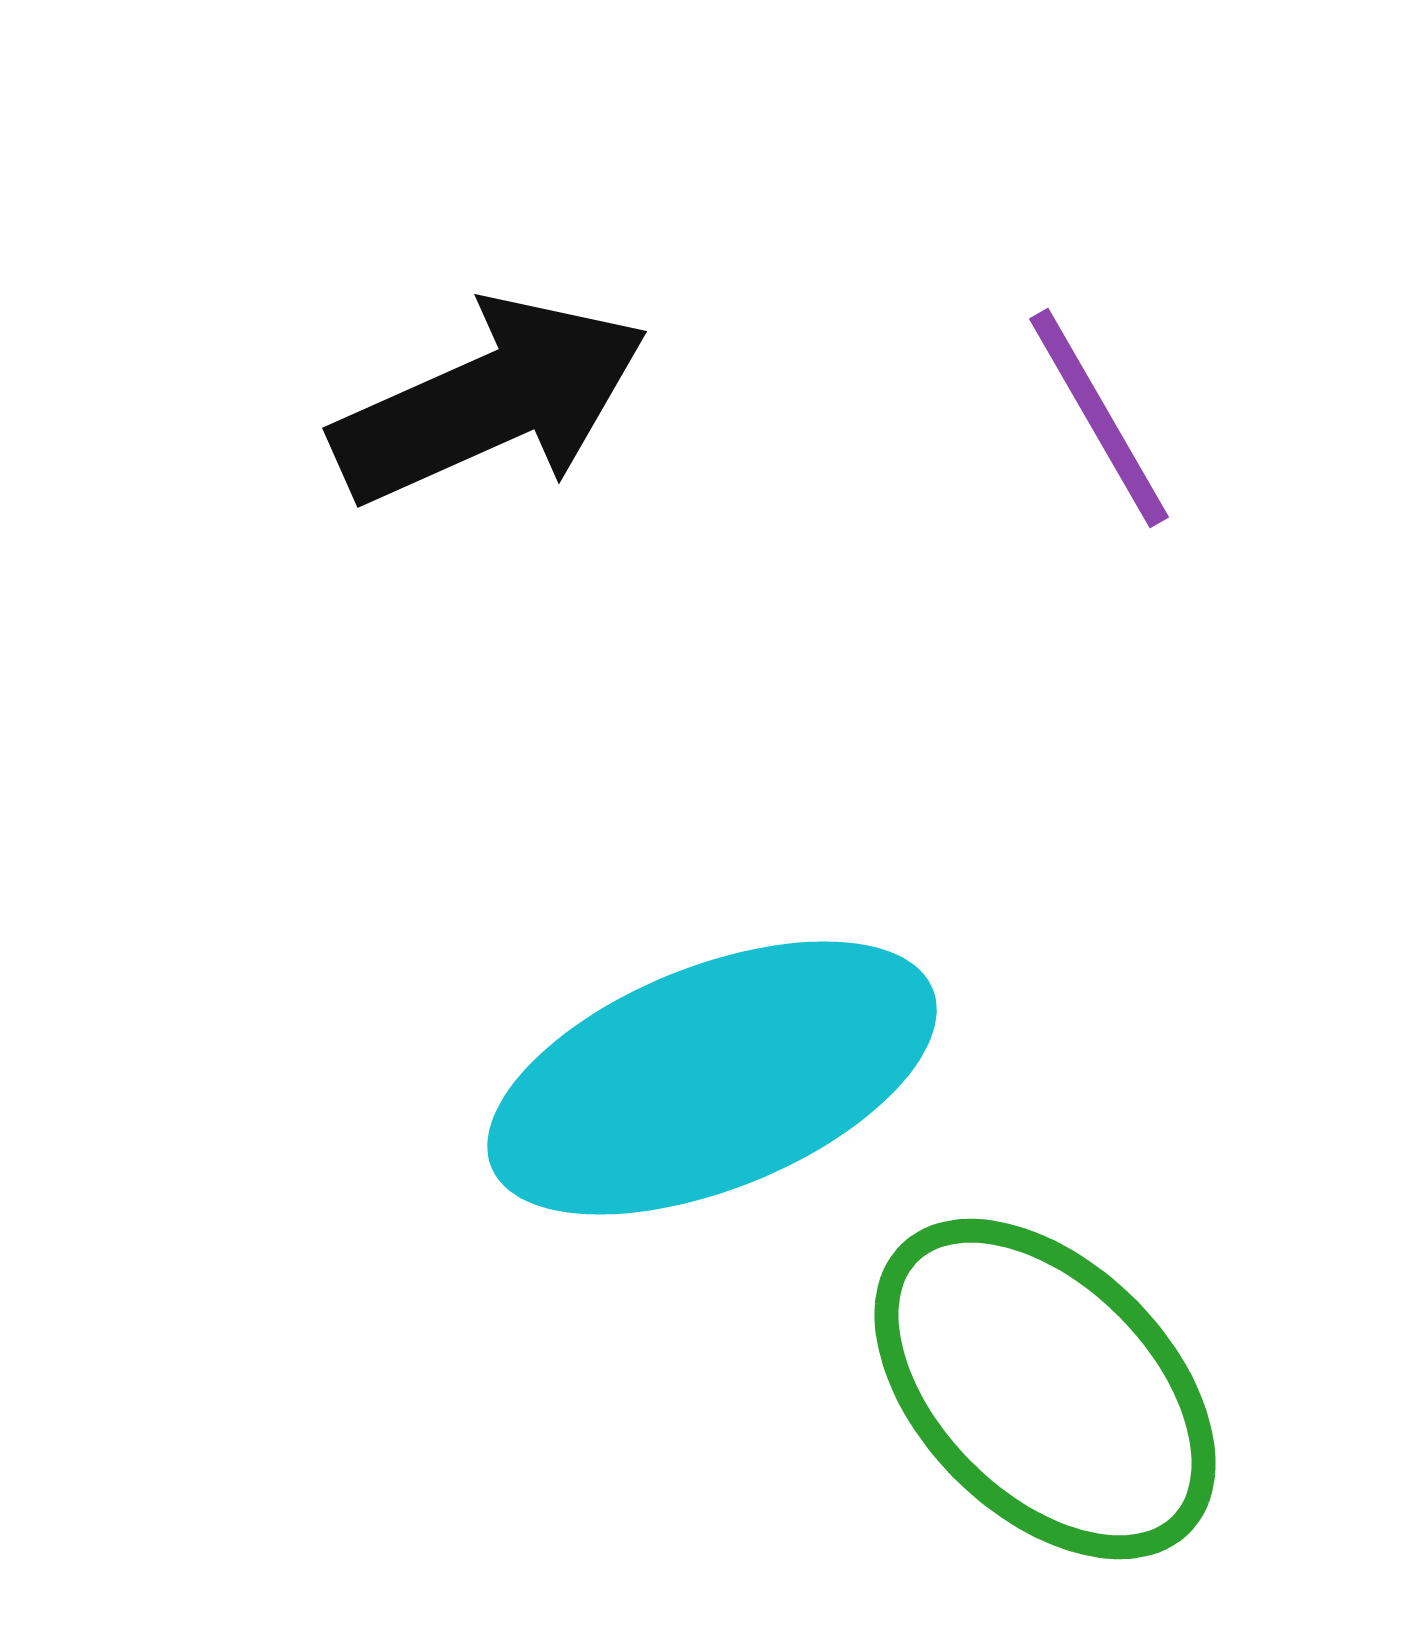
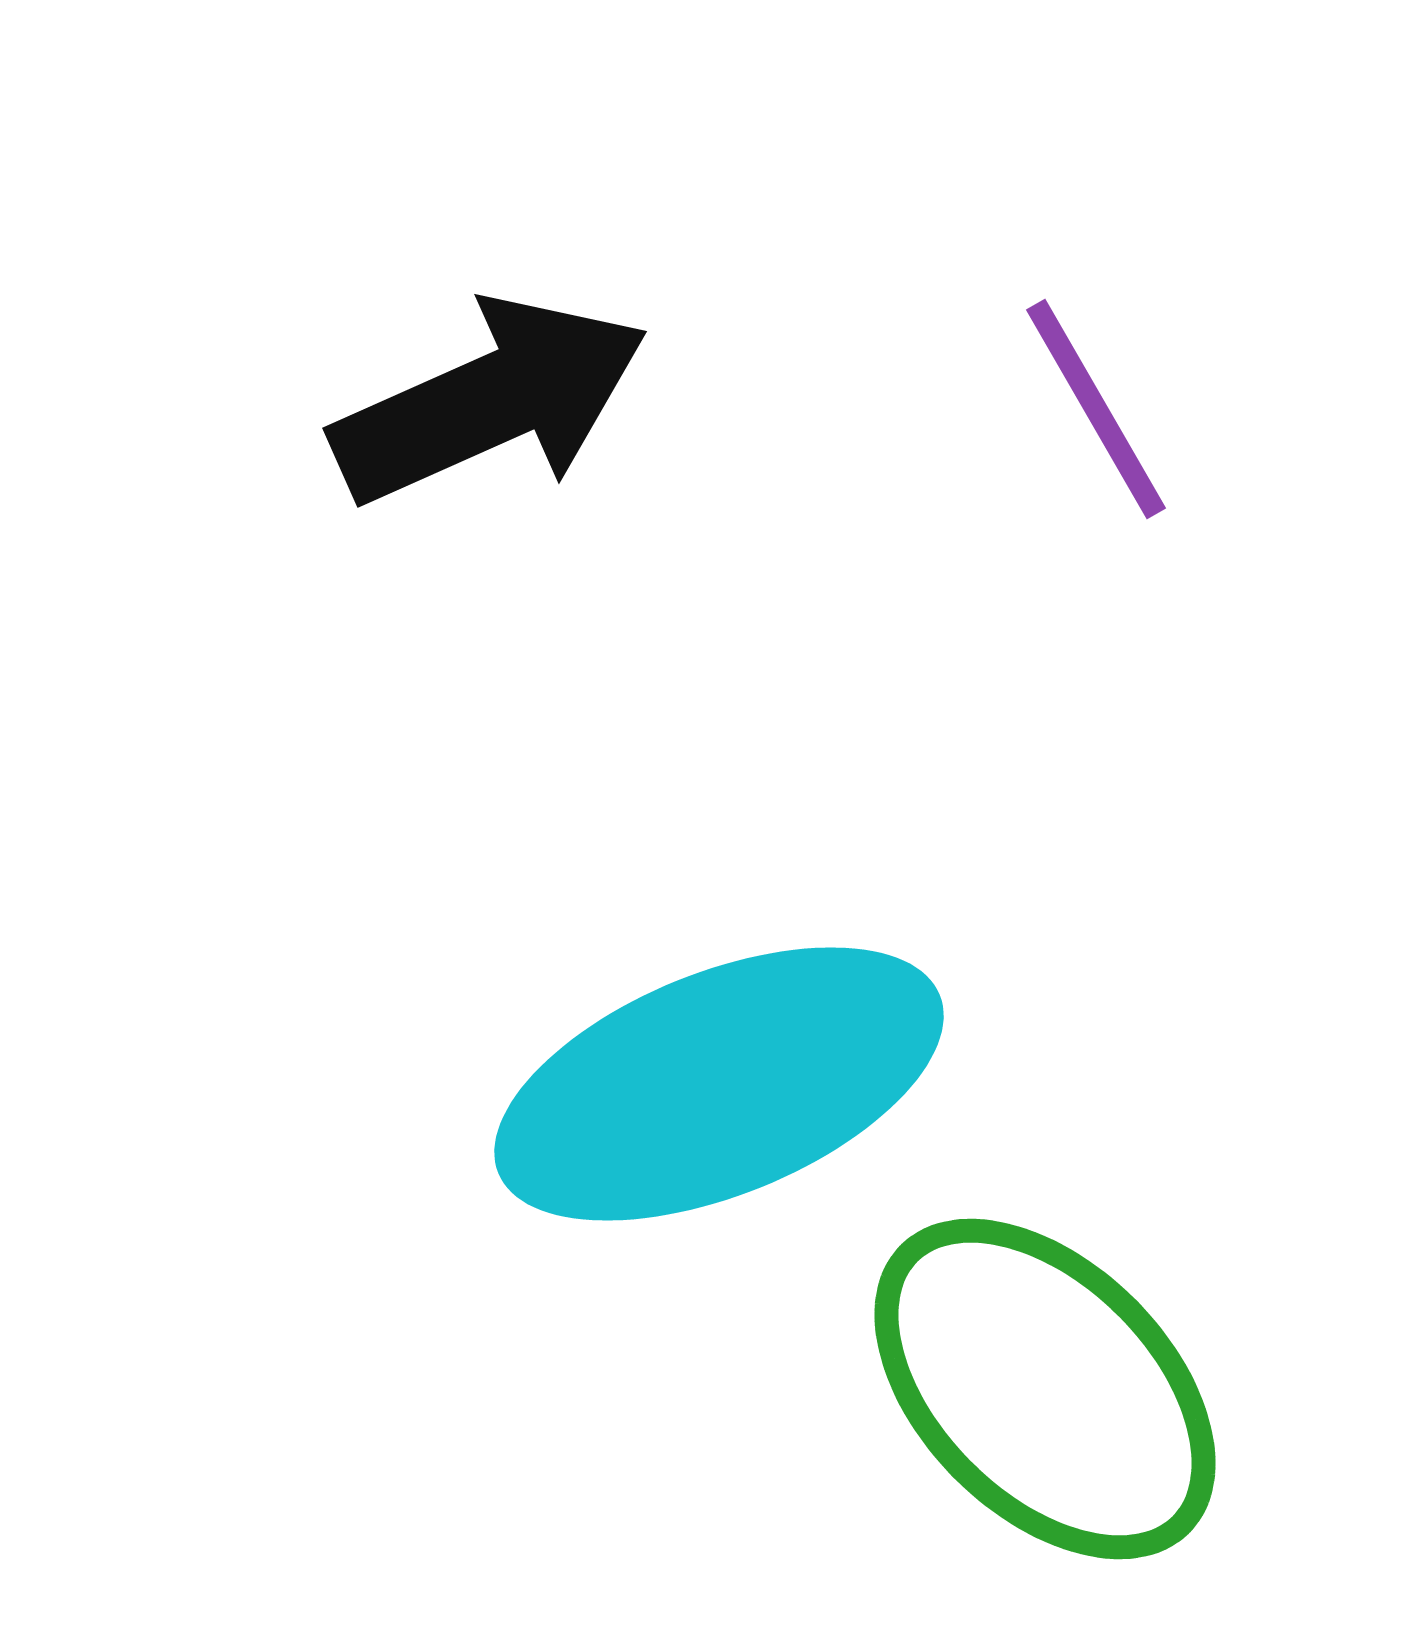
purple line: moved 3 px left, 9 px up
cyan ellipse: moved 7 px right, 6 px down
